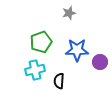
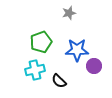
purple circle: moved 6 px left, 4 px down
black semicircle: rotated 49 degrees counterclockwise
